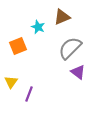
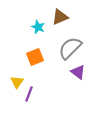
brown triangle: moved 2 px left
orange square: moved 17 px right, 11 px down
yellow triangle: moved 6 px right
